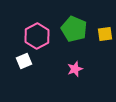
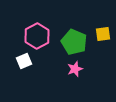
green pentagon: moved 13 px down
yellow square: moved 2 px left
